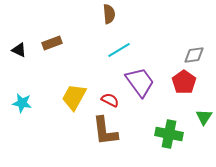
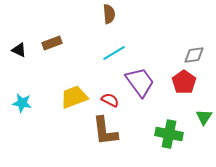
cyan line: moved 5 px left, 3 px down
yellow trapezoid: rotated 40 degrees clockwise
